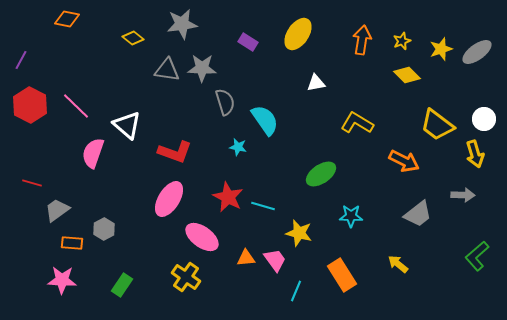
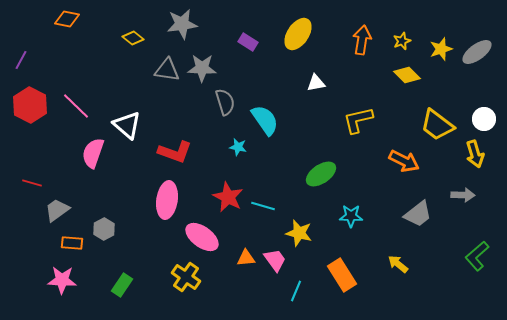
yellow L-shape at (357, 123): moved 1 px right, 3 px up; rotated 44 degrees counterclockwise
pink ellipse at (169, 199): moved 2 px left, 1 px down; rotated 24 degrees counterclockwise
